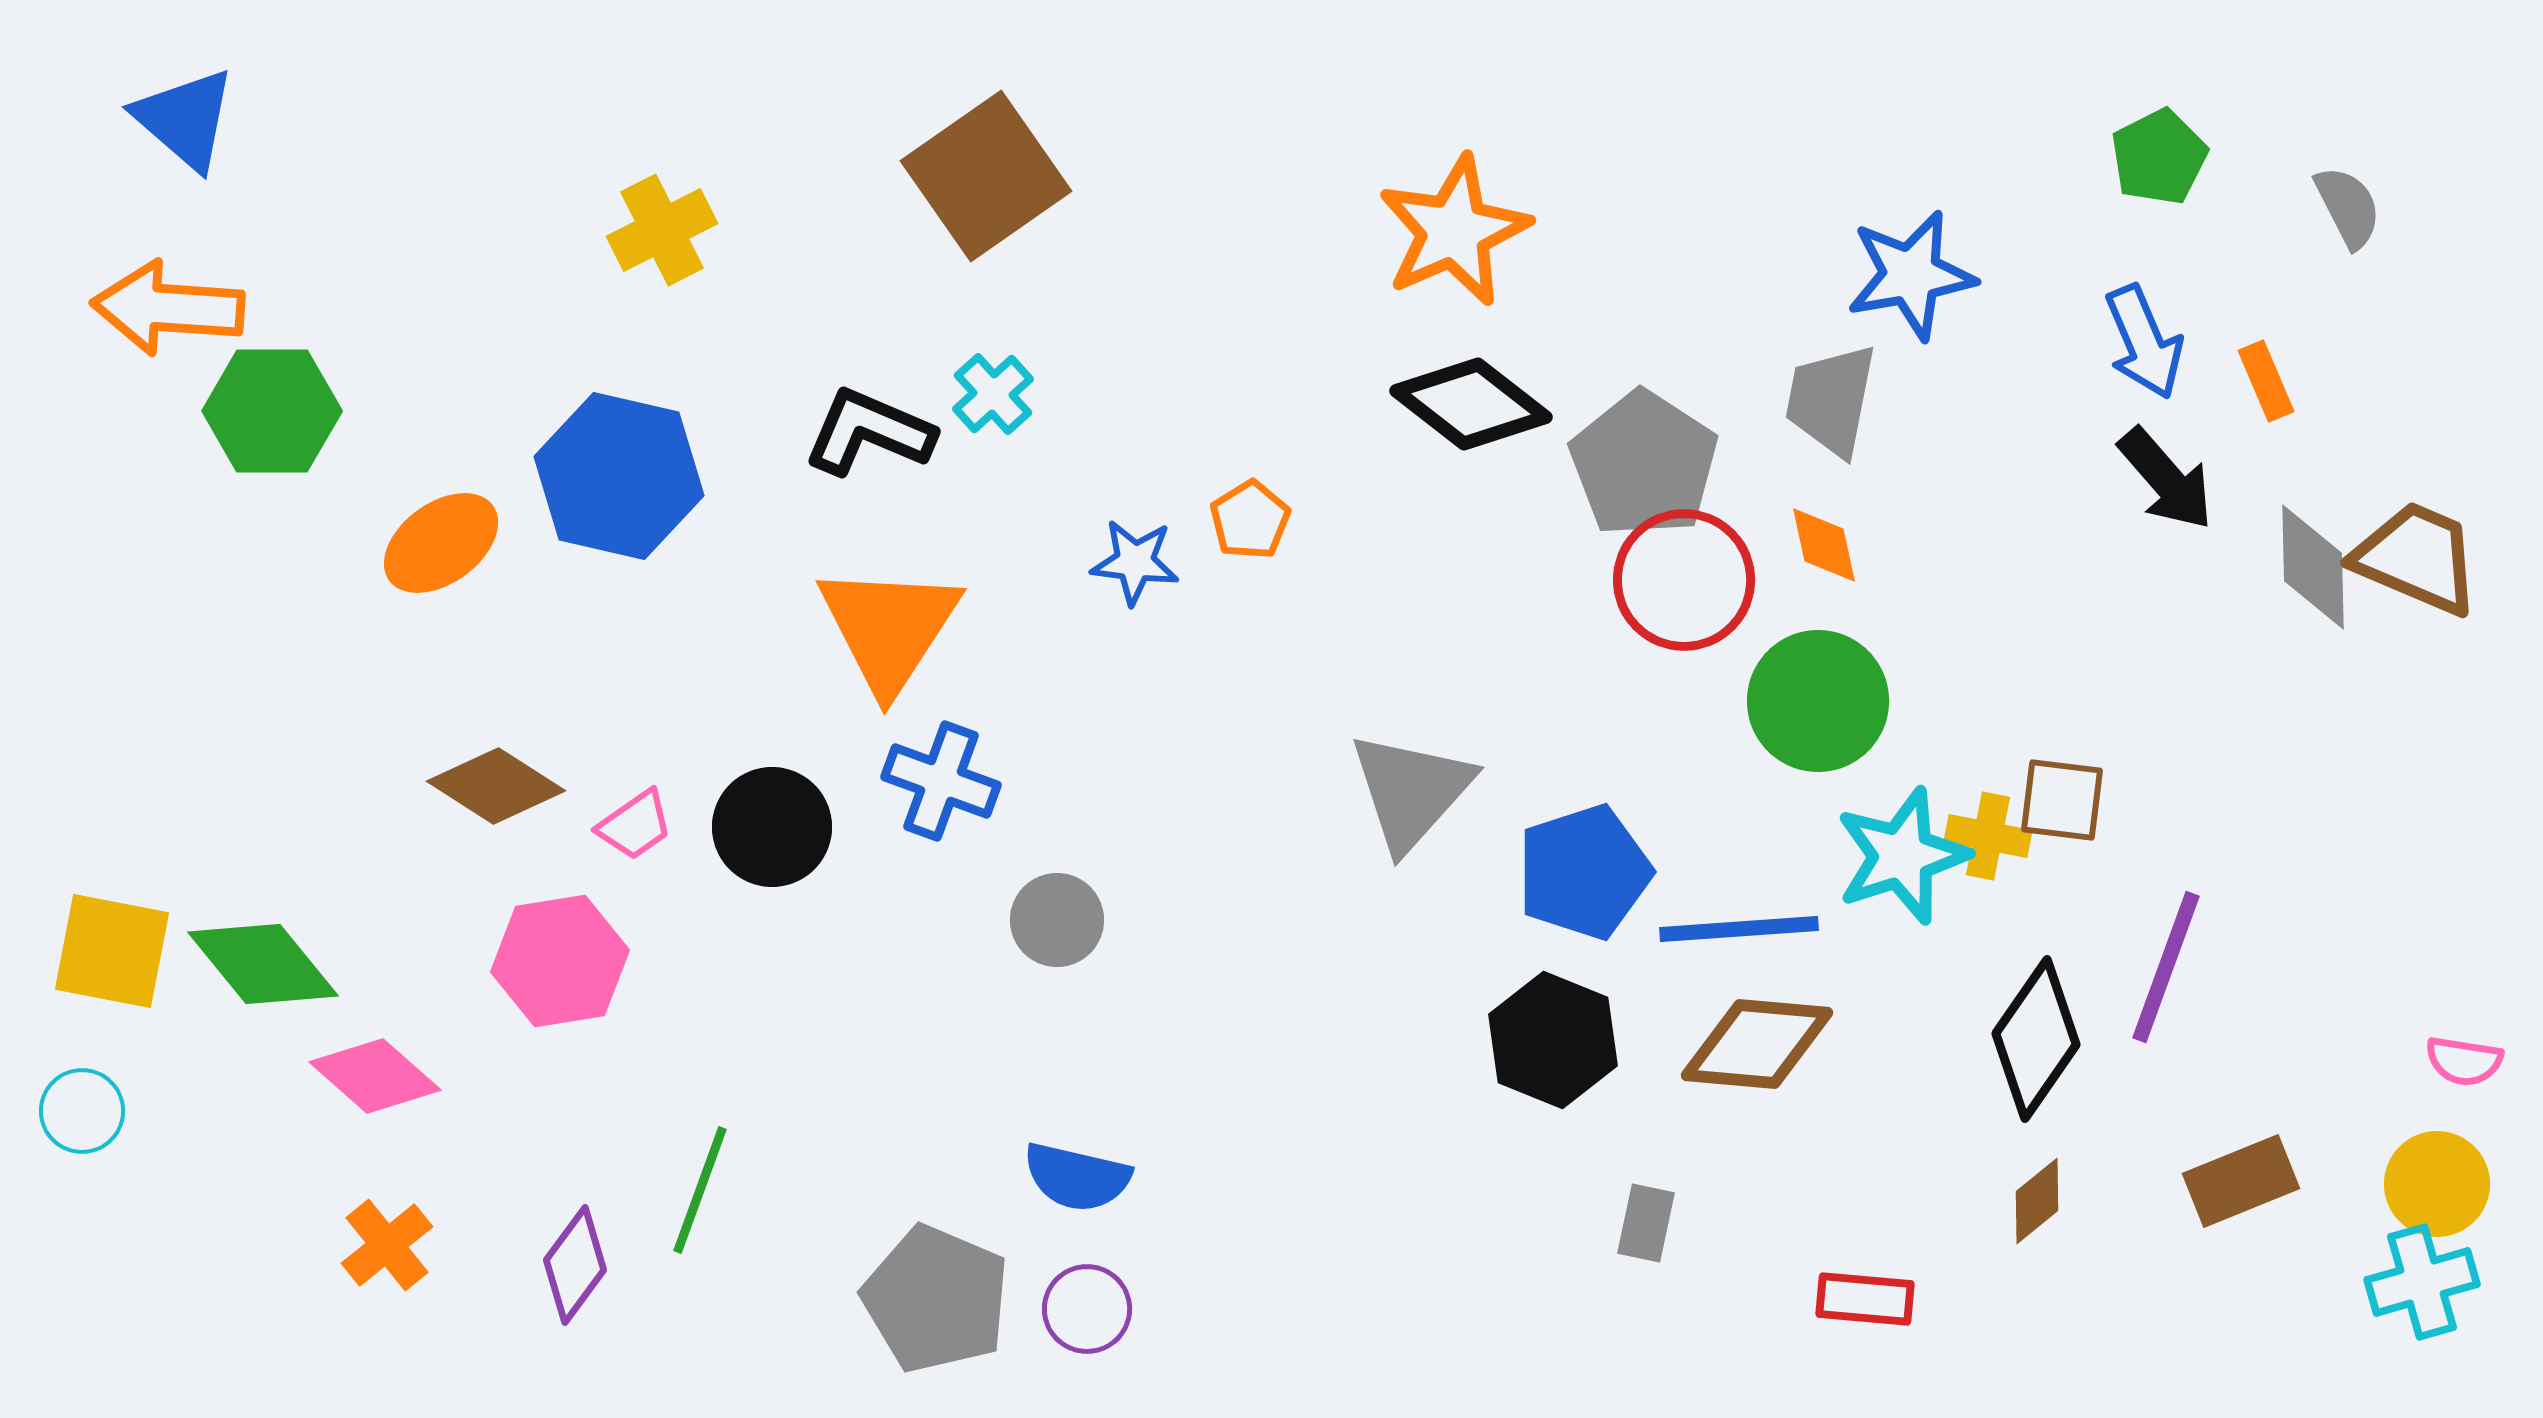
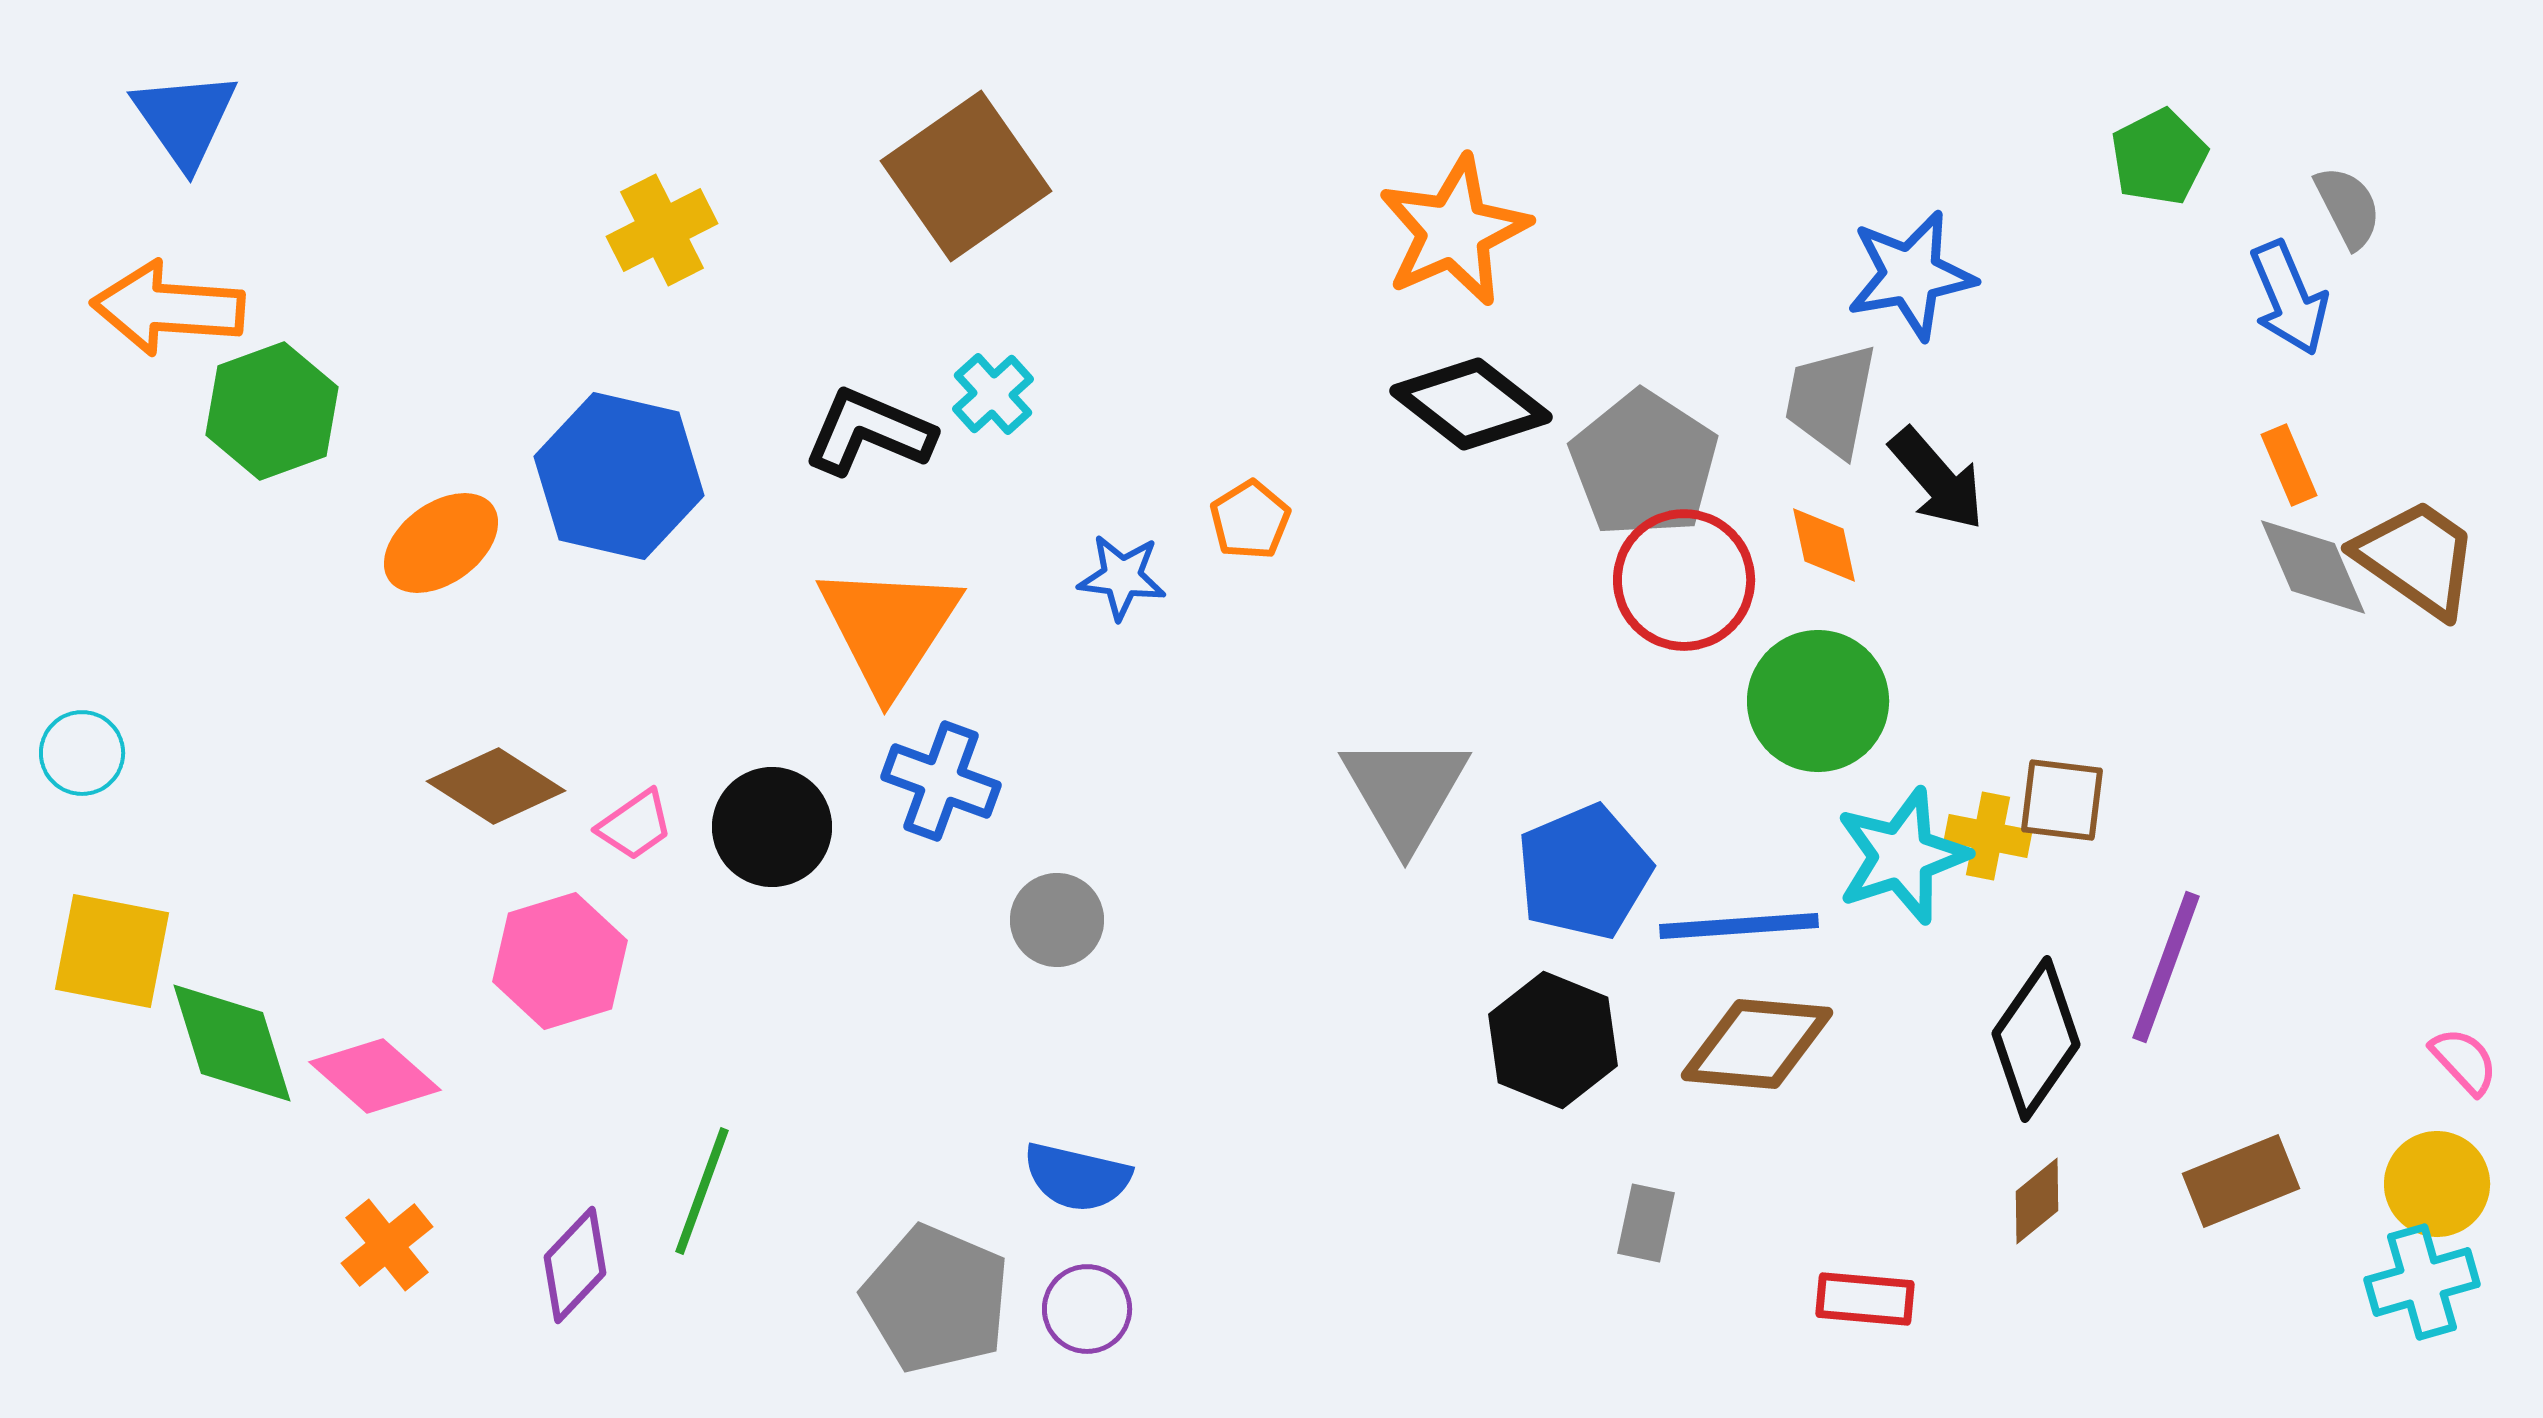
blue triangle at (185, 119): rotated 14 degrees clockwise
brown square at (986, 176): moved 20 px left
blue arrow at (2144, 342): moved 145 px right, 44 px up
orange rectangle at (2266, 381): moved 23 px right, 84 px down
green hexagon at (272, 411): rotated 20 degrees counterclockwise
black arrow at (2166, 479): moved 229 px left
brown trapezoid at (2417, 558): rotated 12 degrees clockwise
blue star at (1135, 562): moved 13 px left, 15 px down
gray diamond at (2313, 567): rotated 22 degrees counterclockwise
gray triangle at (1411, 791): moved 6 px left; rotated 12 degrees counterclockwise
blue pentagon at (1584, 872): rotated 5 degrees counterclockwise
blue line at (1739, 929): moved 3 px up
pink hexagon at (560, 961): rotated 8 degrees counterclockwise
green diamond at (263, 964): moved 31 px left, 79 px down; rotated 22 degrees clockwise
pink semicircle at (2464, 1061): rotated 142 degrees counterclockwise
cyan circle at (82, 1111): moved 358 px up
green line at (700, 1190): moved 2 px right, 1 px down
purple diamond at (575, 1265): rotated 7 degrees clockwise
